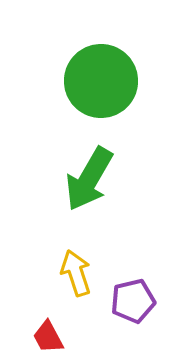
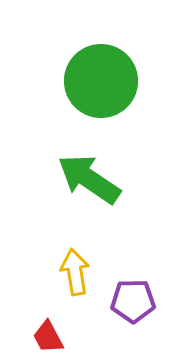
green arrow: rotated 94 degrees clockwise
yellow arrow: moved 1 px left, 1 px up; rotated 9 degrees clockwise
purple pentagon: rotated 12 degrees clockwise
